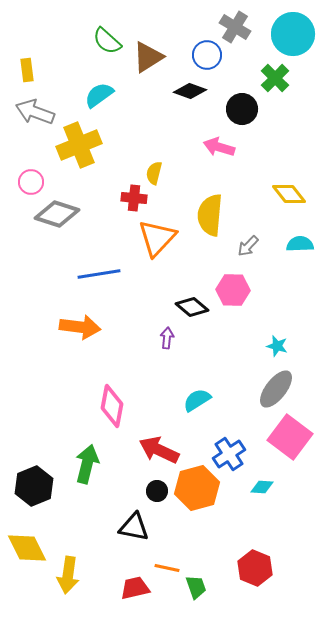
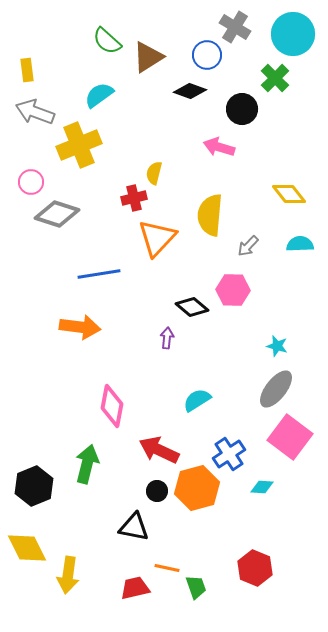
red cross at (134, 198): rotated 20 degrees counterclockwise
